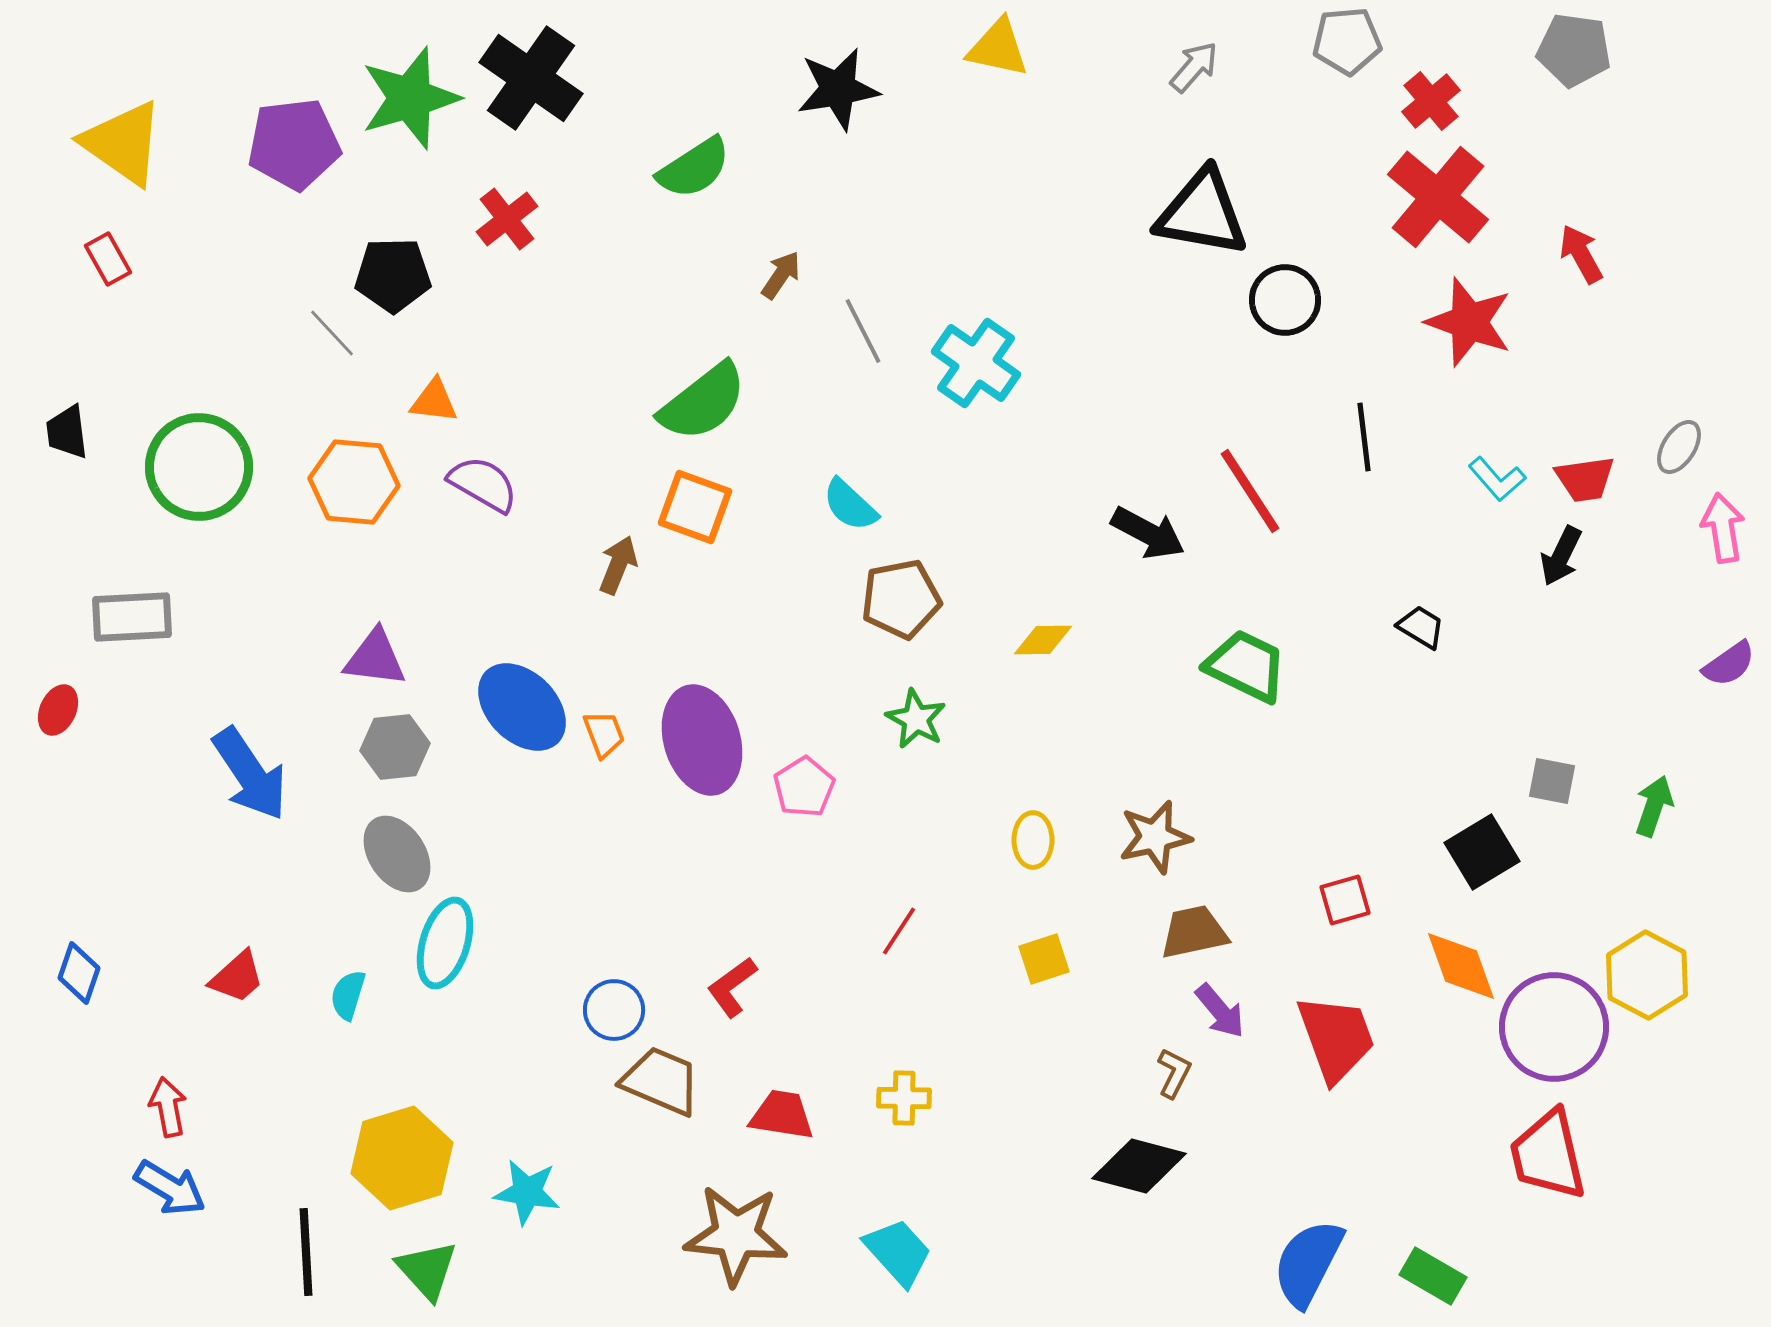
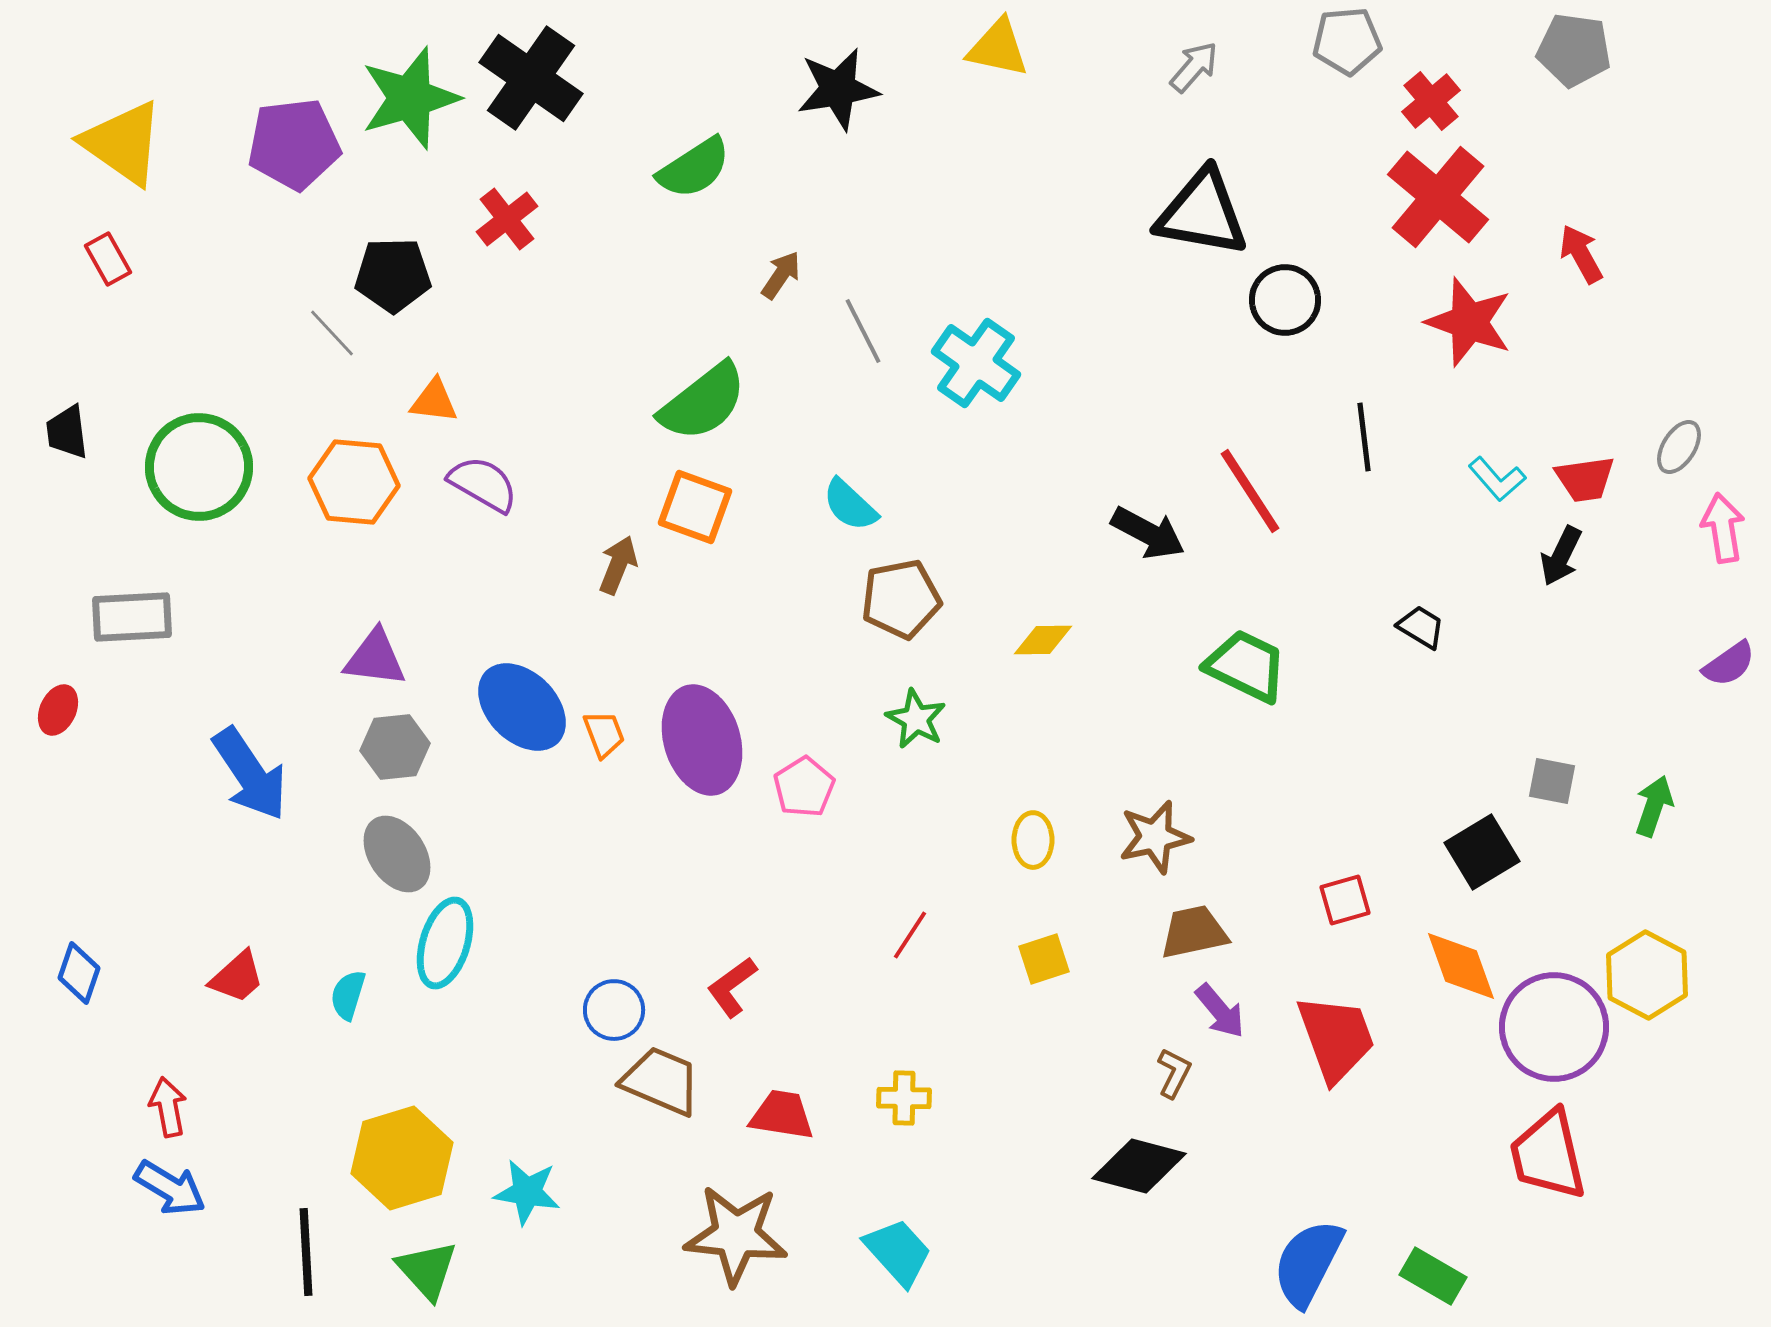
red line at (899, 931): moved 11 px right, 4 px down
